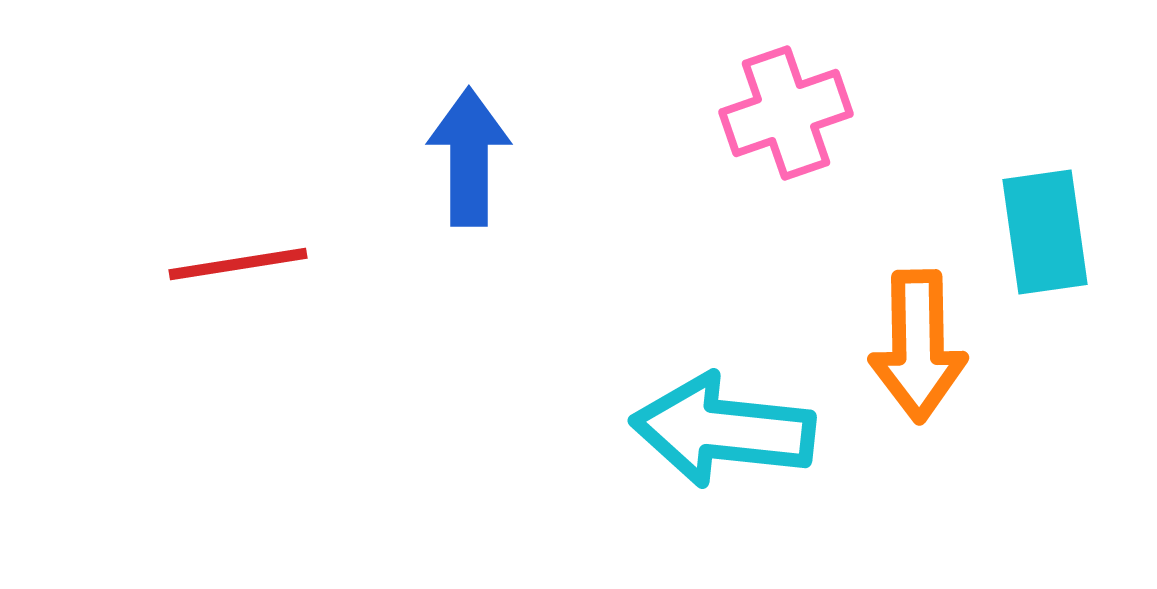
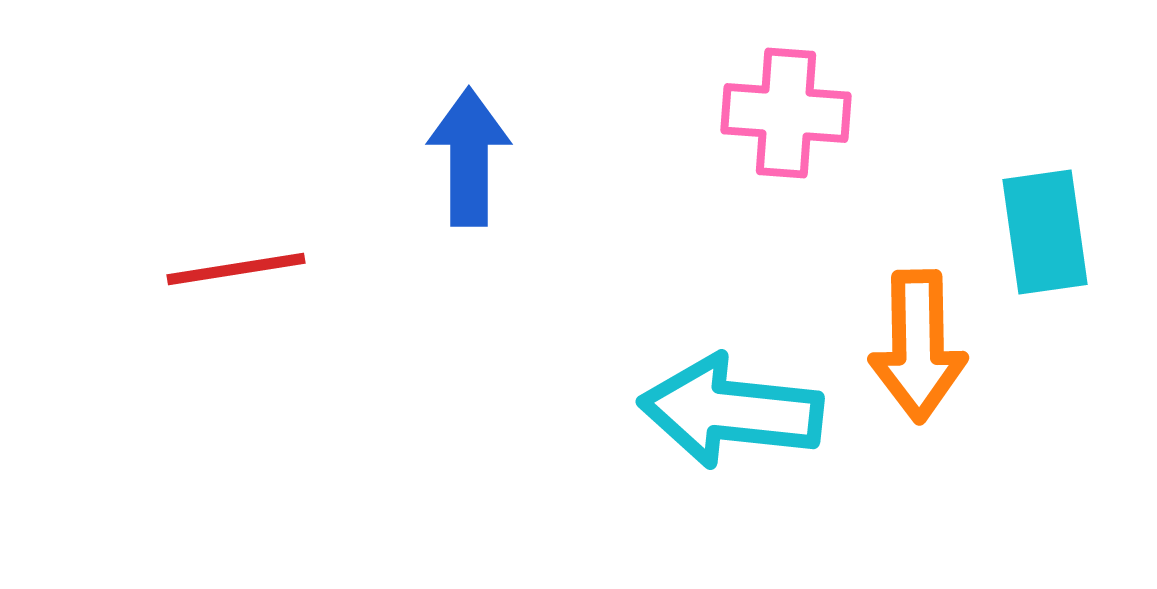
pink cross: rotated 23 degrees clockwise
red line: moved 2 px left, 5 px down
cyan arrow: moved 8 px right, 19 px up
